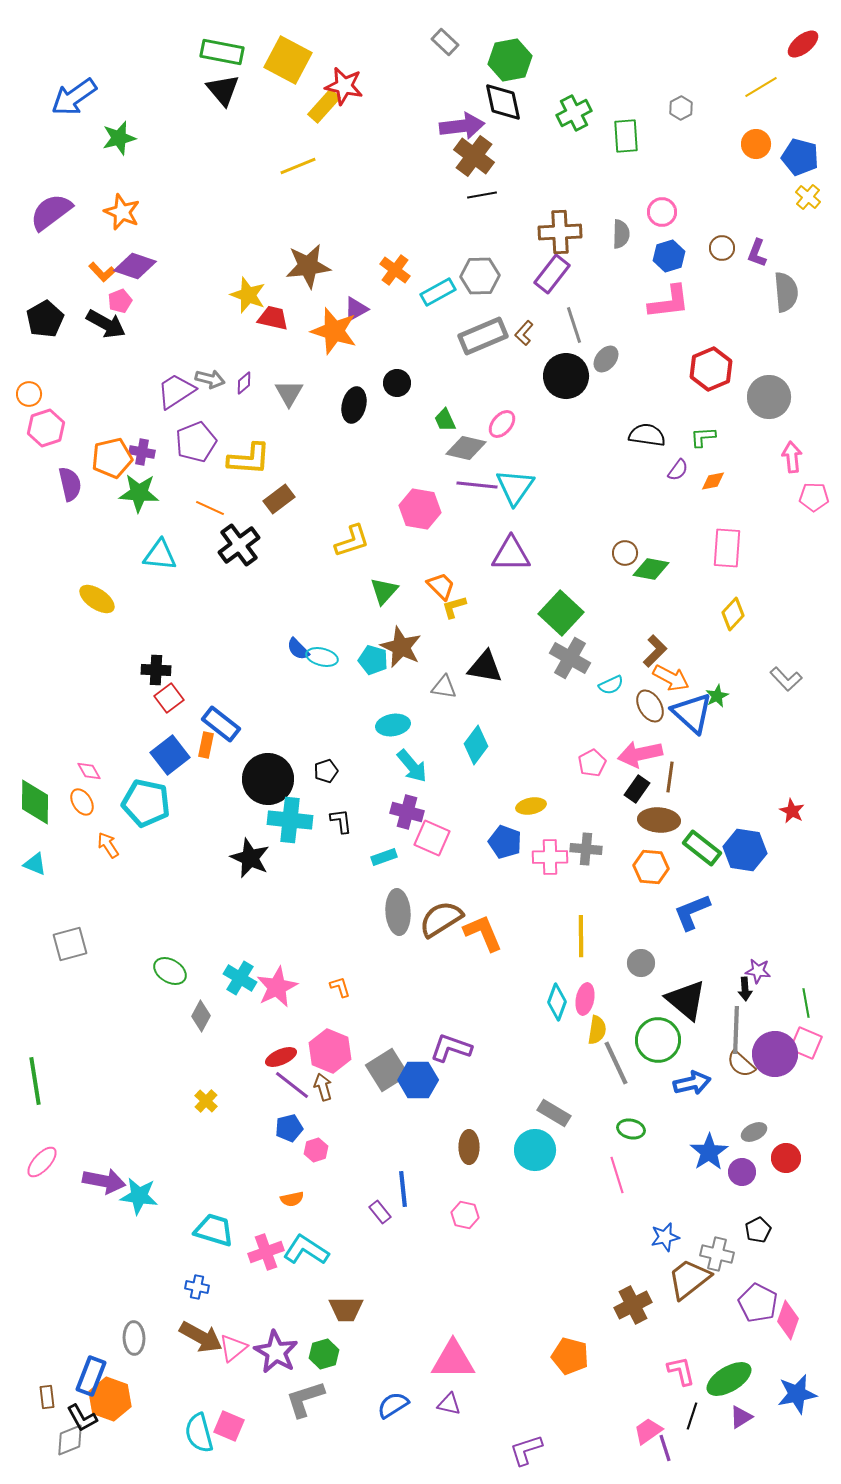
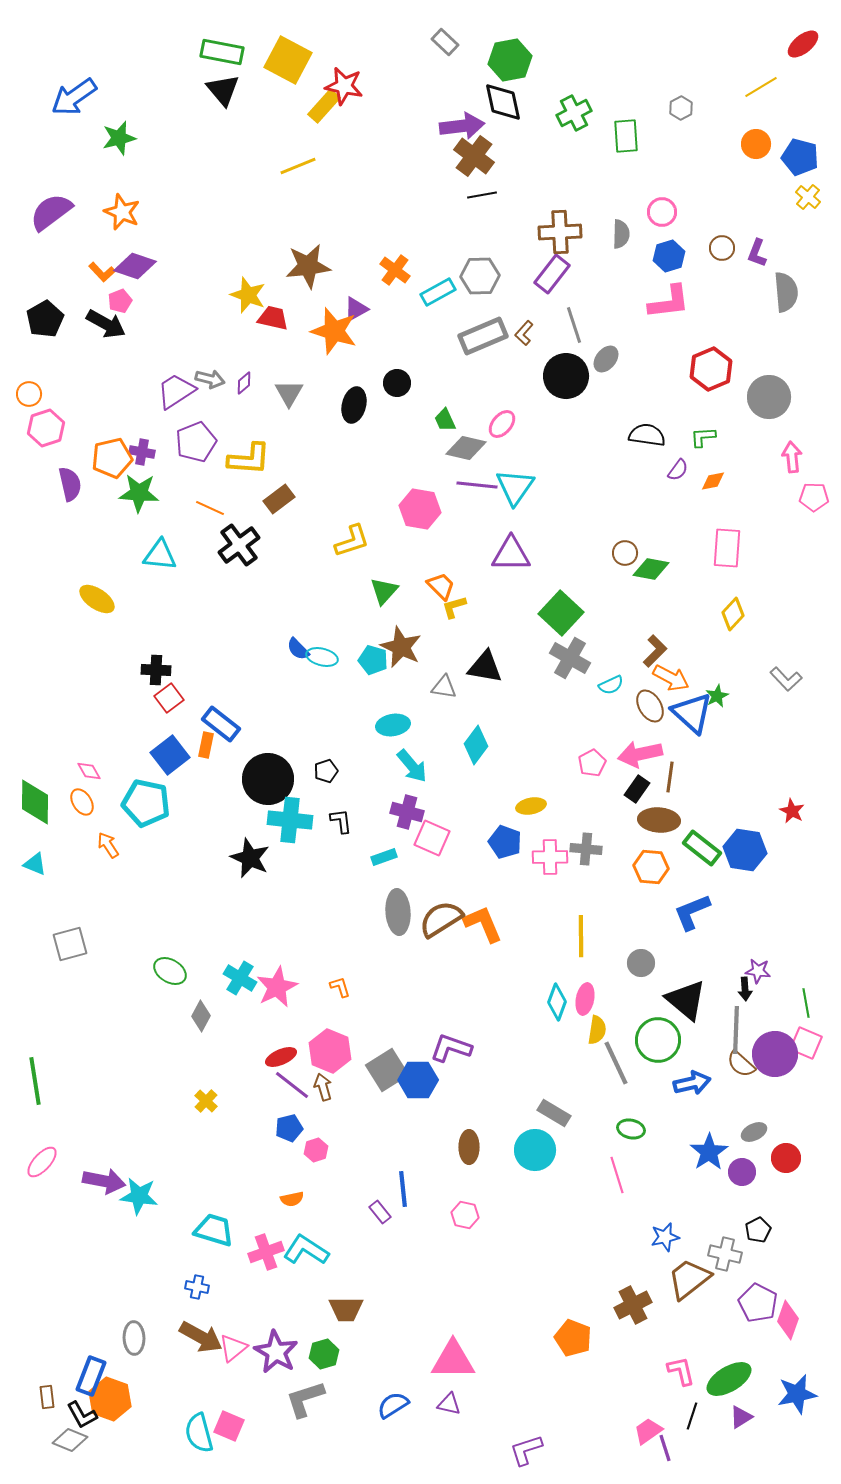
orange L-shape at (483, 933): moved 9 px up
gray cross at (717, 1254): moved 8 px right
orange pentagon at (570, 1356): moved 3 px right, 18 px up; rotated 6 degrees clockwise
black L-shape at (82, 1418): moved 3 px up
gray diamond at (70, 1440): rotated 44 degrees clockwise
